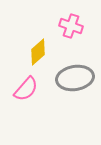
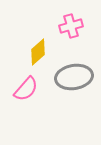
pink cross: rotated 35 degrees counterclockwise
gray ellipse: moved 1 px left, 1 px up
